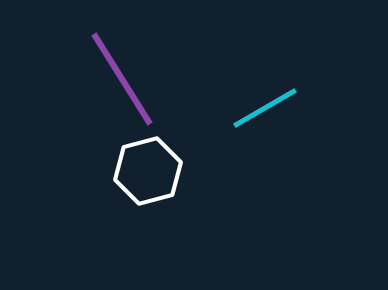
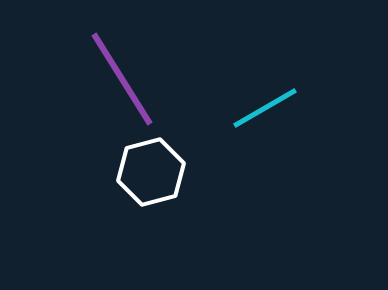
white hexagon: moved 3 px right, 1 px down
